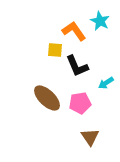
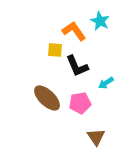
brown triangle: moved 6 px right
